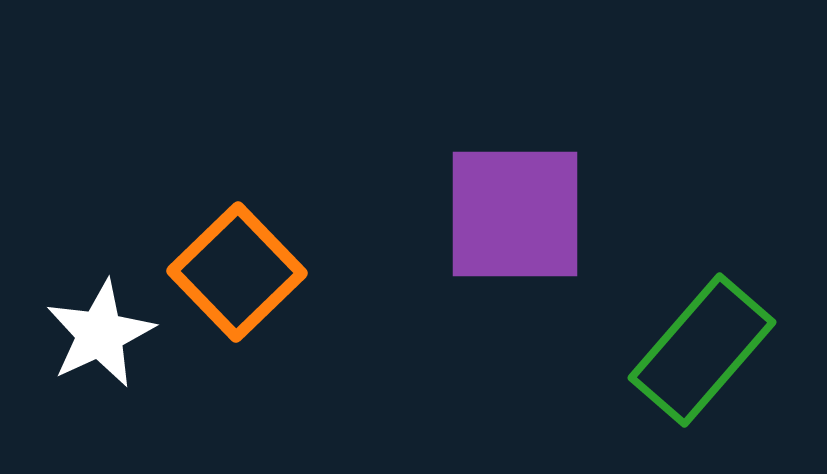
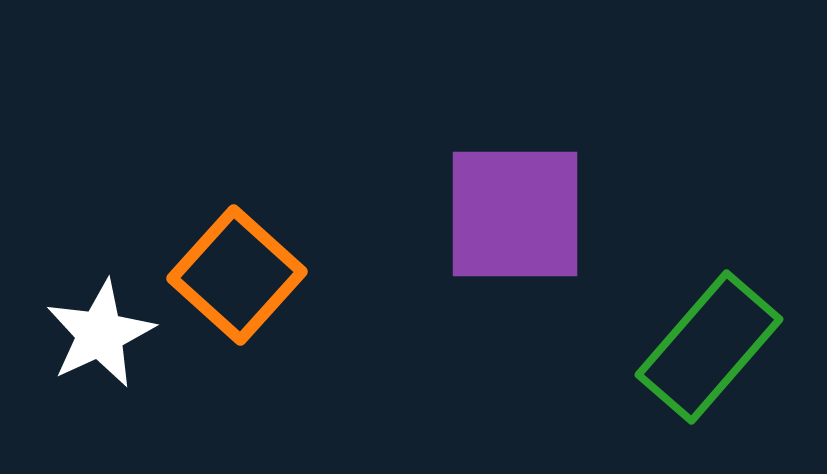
orange square: moved 3 px down; rotated 4 degrees counterclockwise
green rectangle: moved 7 px right, 3 px up
